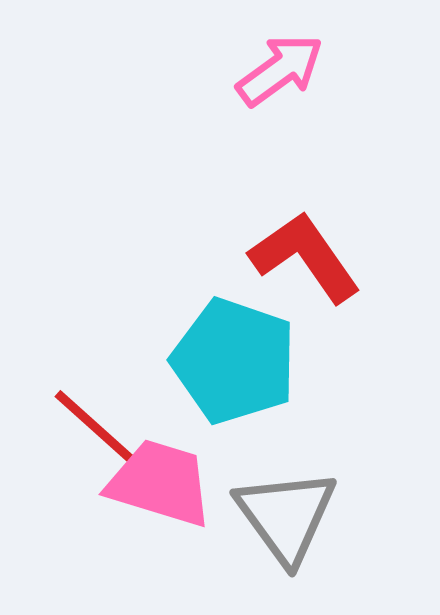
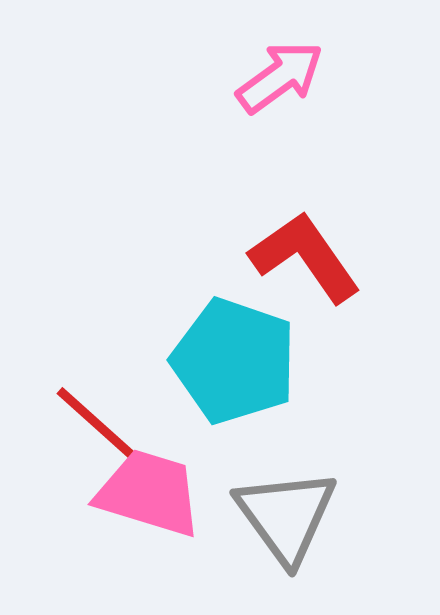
pink arrow: moved 7 px down
red line: moved 2 px right, 3 px up
pink trapezoid: moved 11 px left, 10 px down
